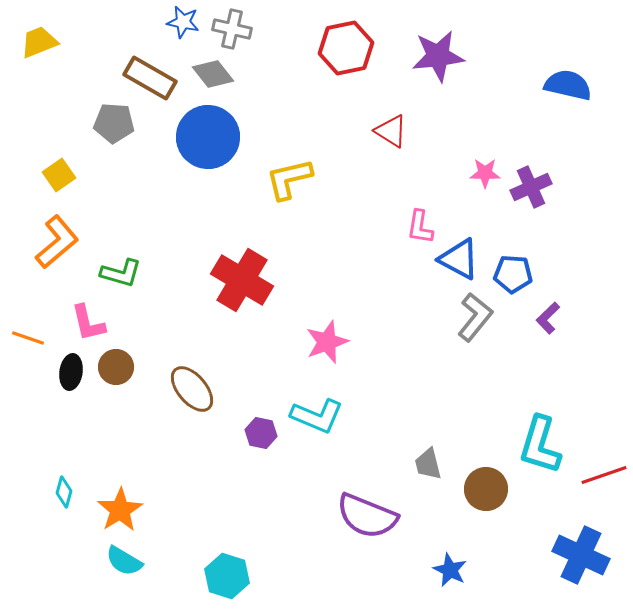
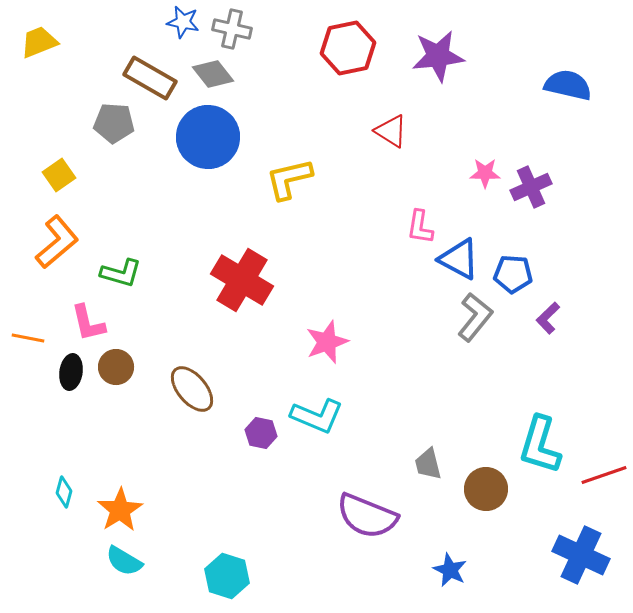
red hexagon at (346, 48): moved 2 px right
orange line at (28, 338): rotated 8 degrees counterclockwise
